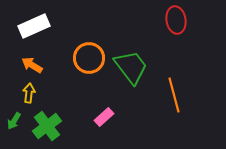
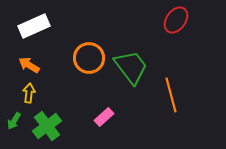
red ellipse: rotated 44 degrees clockwise
orange arrow: moved 3 px left
orange line: moved 3 px left
